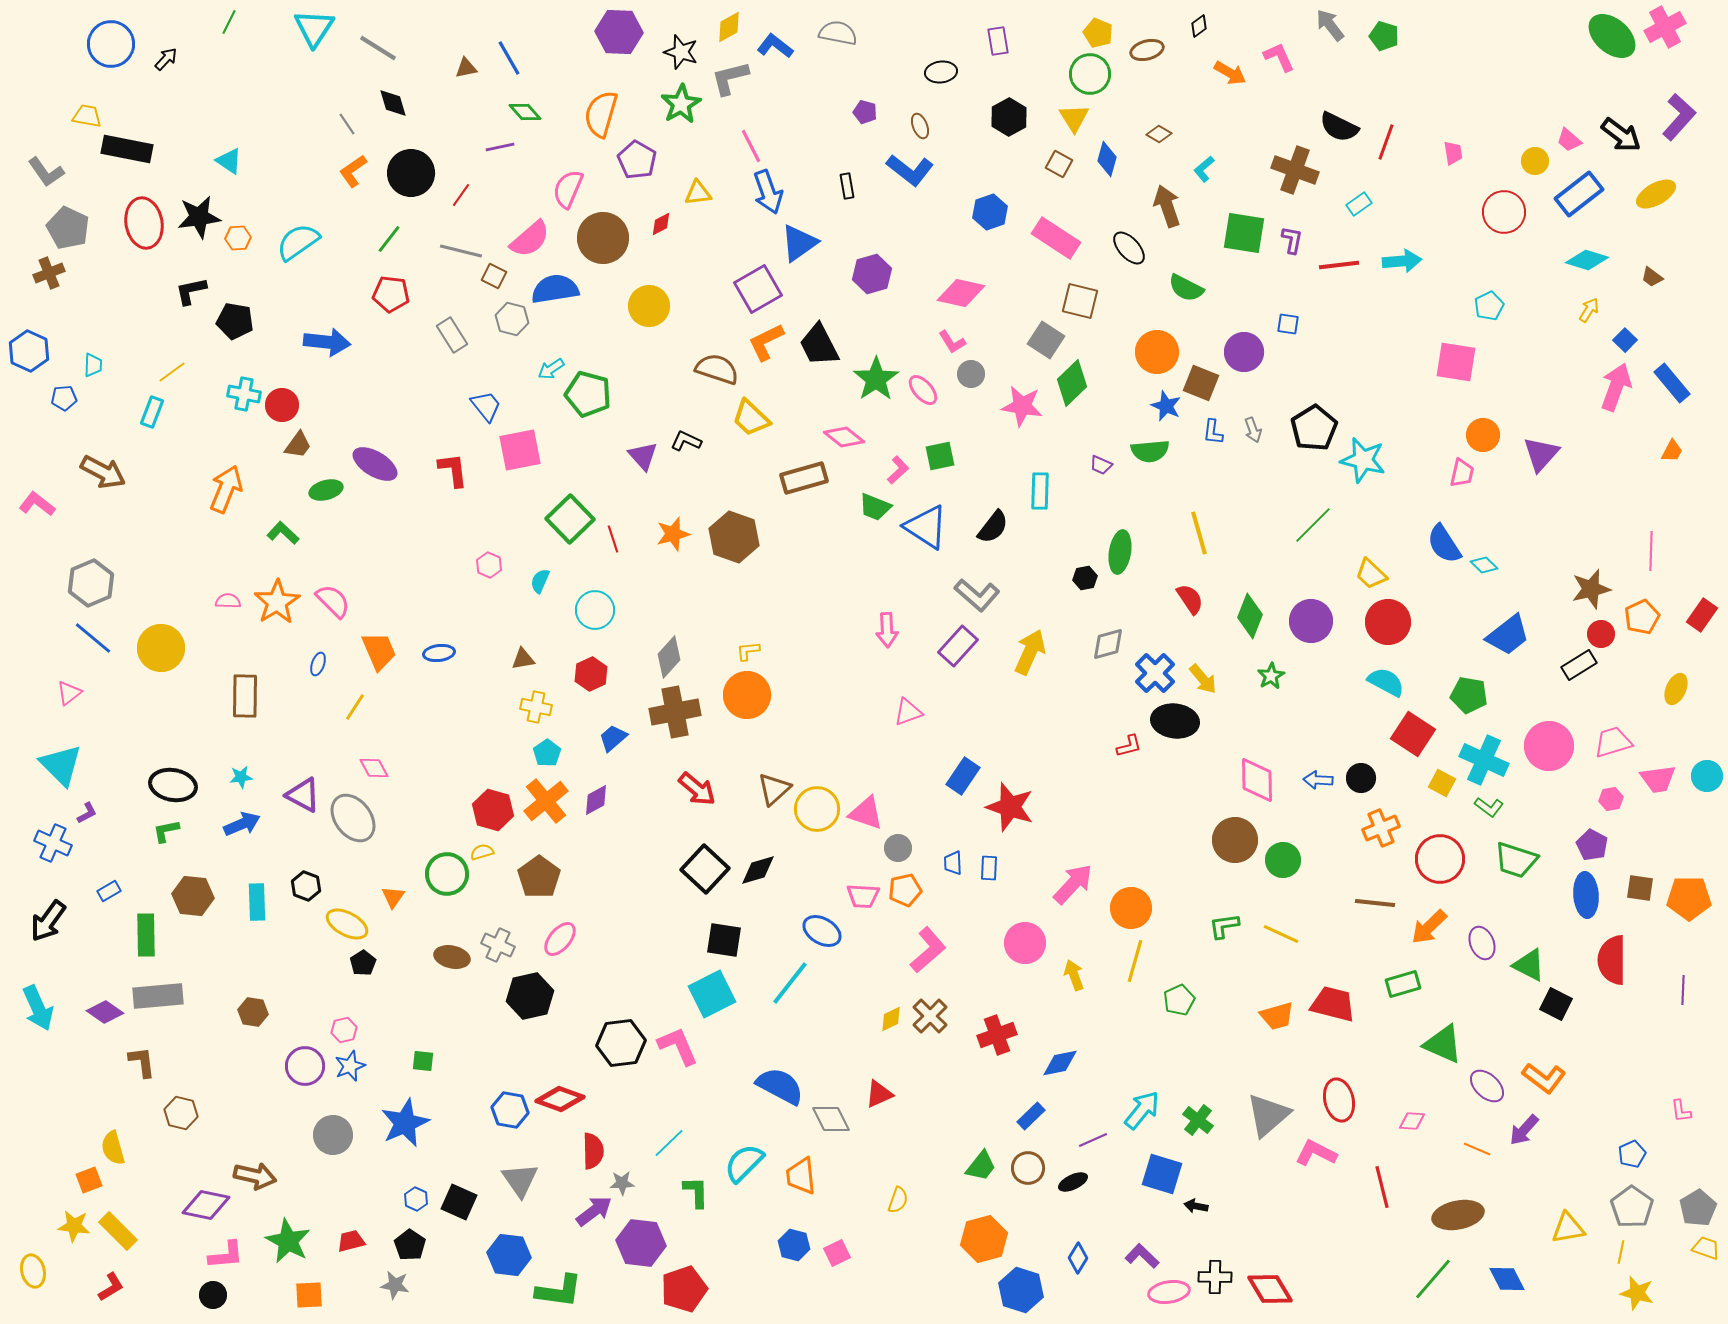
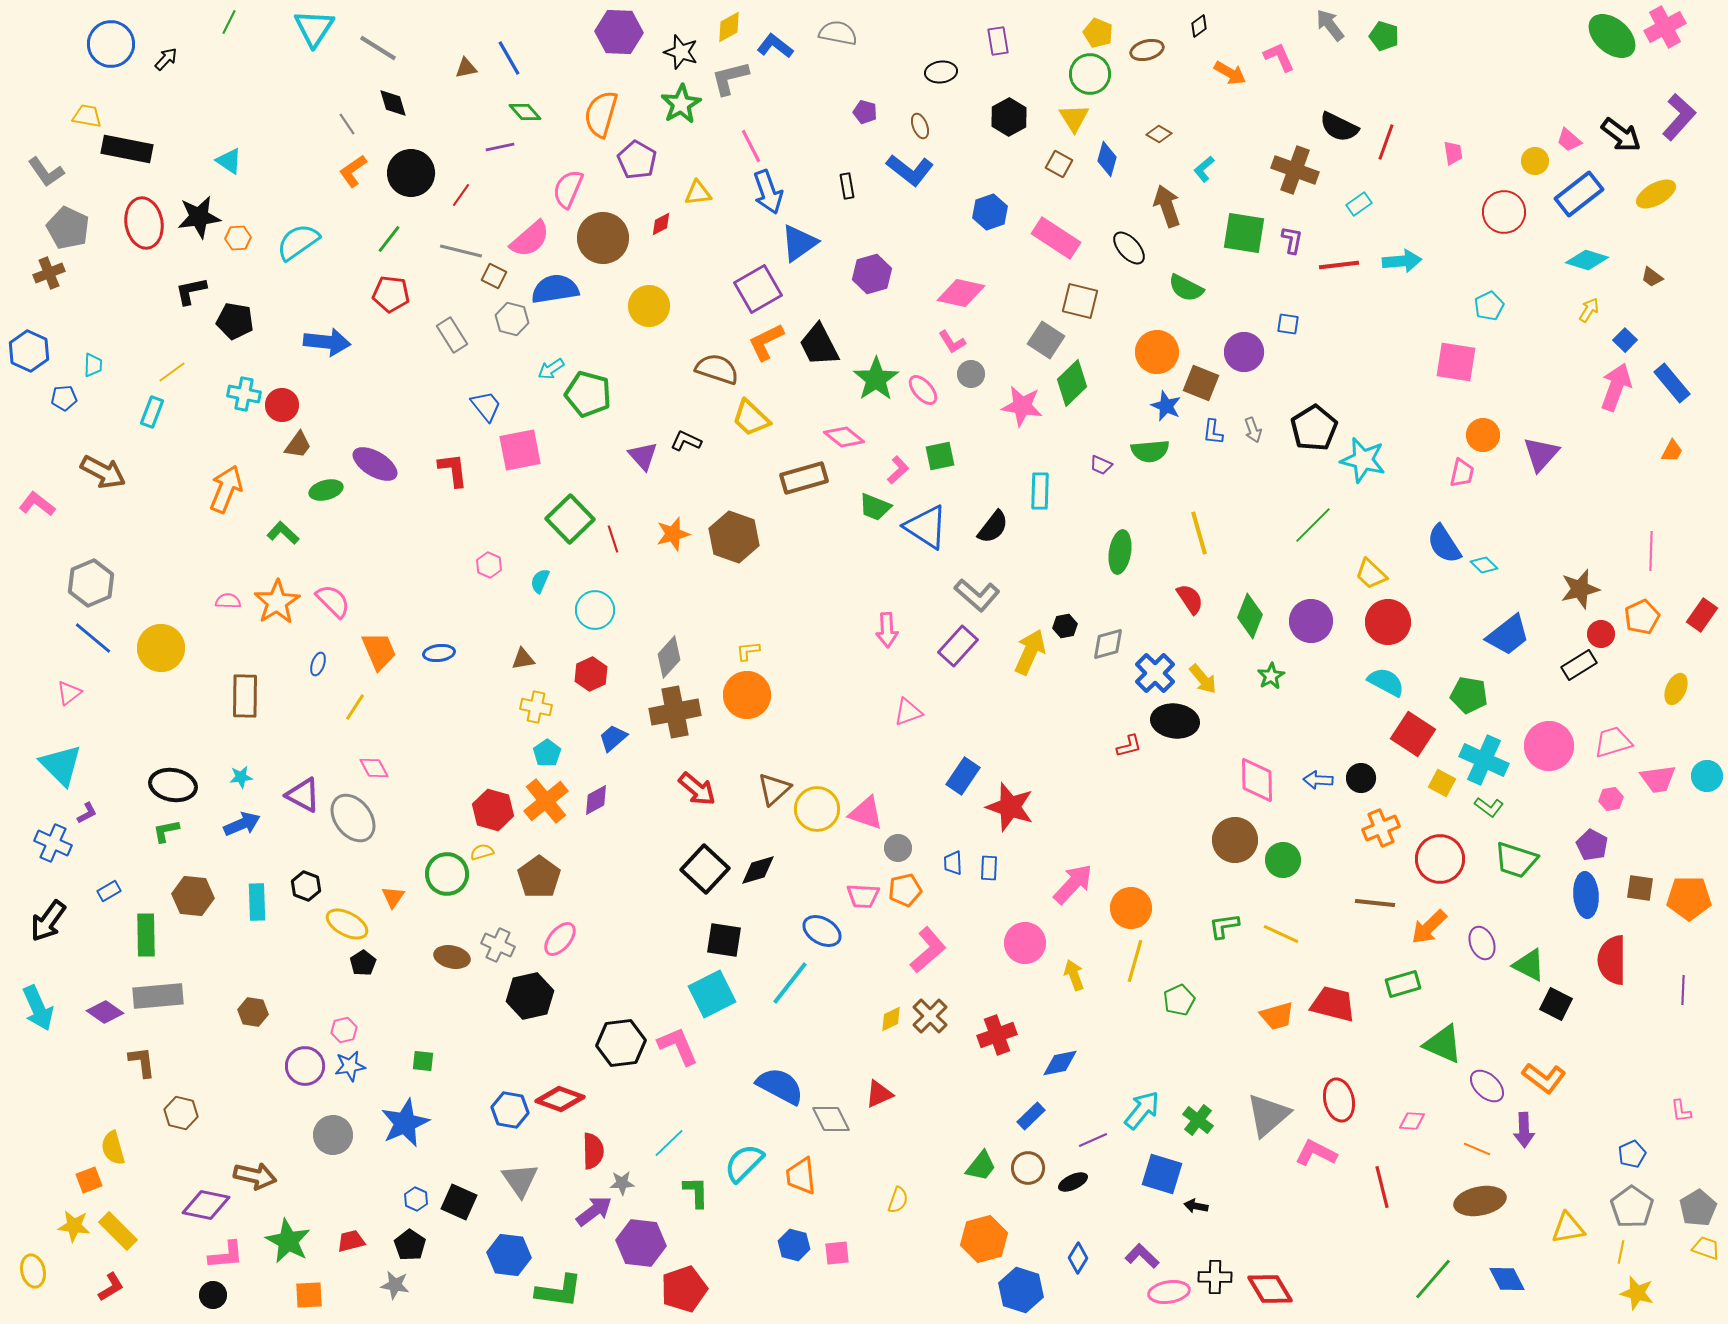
black hexagon at (1085, 578): moved 20 px left, 48 px down
brown star at (1591, 589): moved 11 px left
blue star at (350, 1066): rotated 12 degrees clockwise
purple arrow at (1524, 1130): rotated 44 degrees counterclockwise
brown ellipse at (1458, 1215): moved 22 px right, 14 px up
pink square at (837, 1253): rotated 20 degrees clockwise
